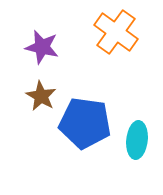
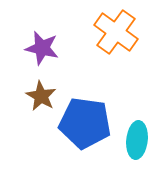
purple star: moved 1 px down
